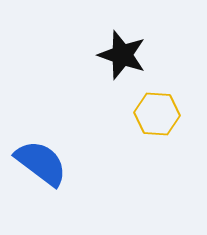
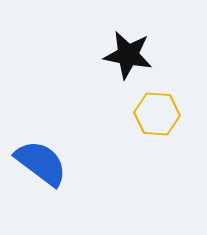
black star: moved 6 px right; rotated 9 degrees counterclockwise
